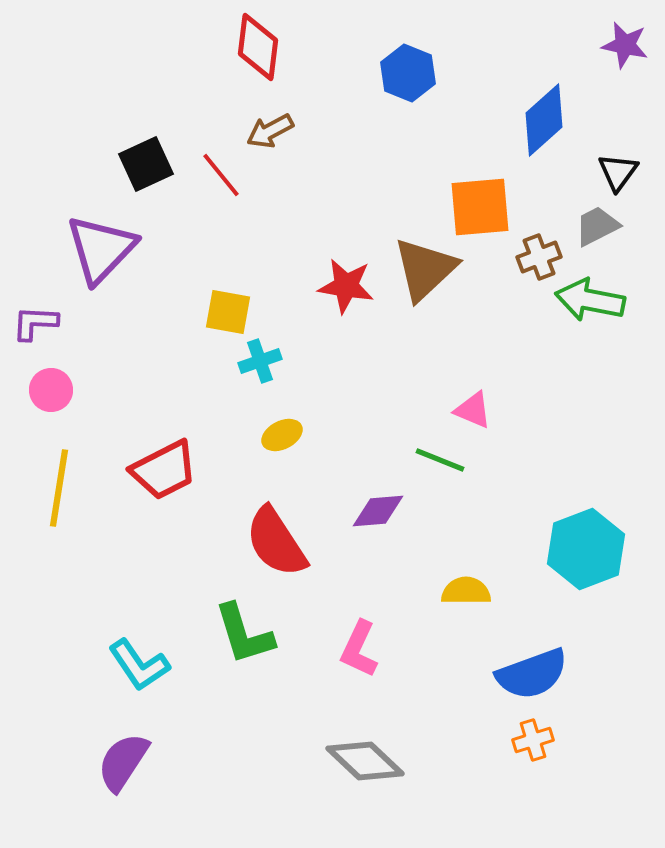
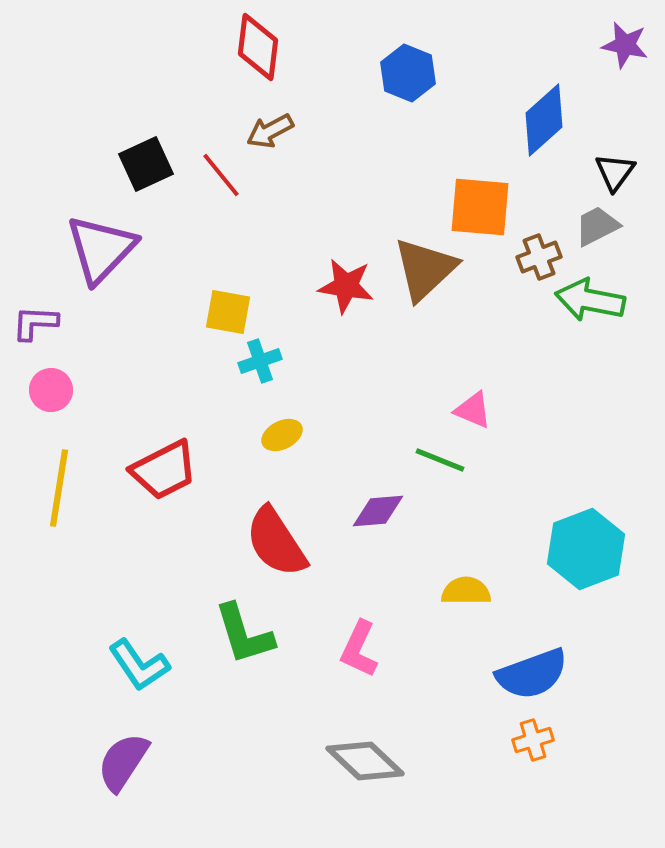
black triangle: moved 3 px left
orange square: rotated 10 degrees clockwise
